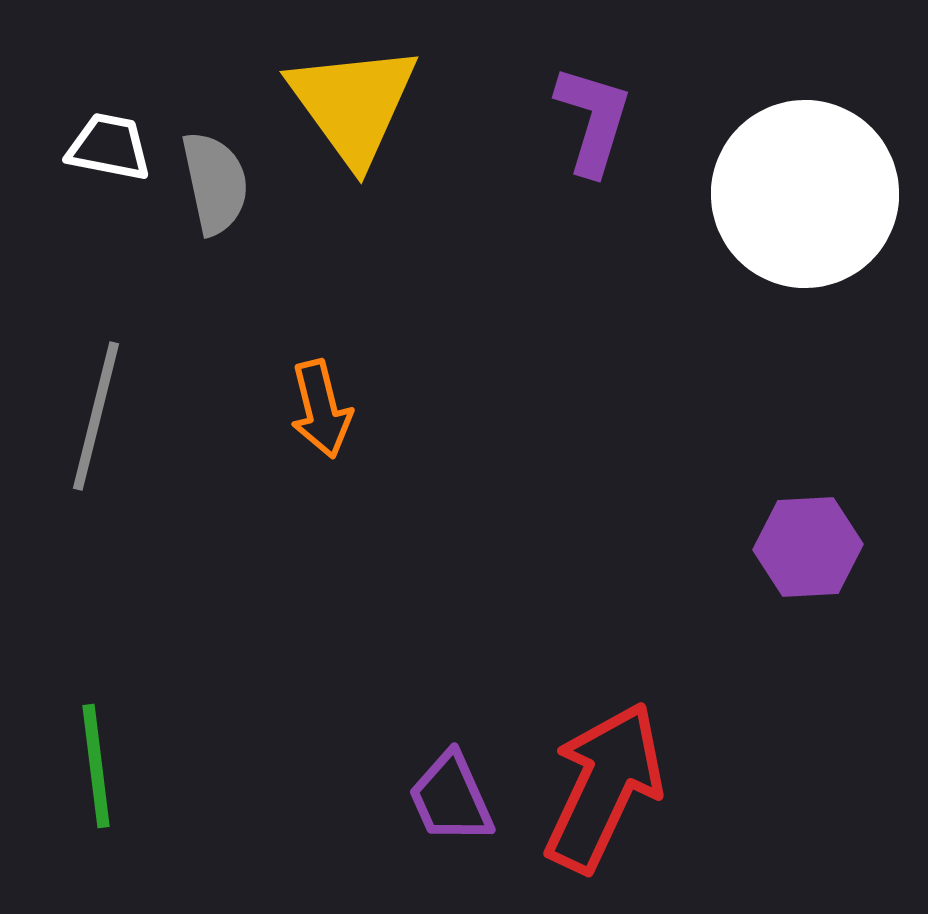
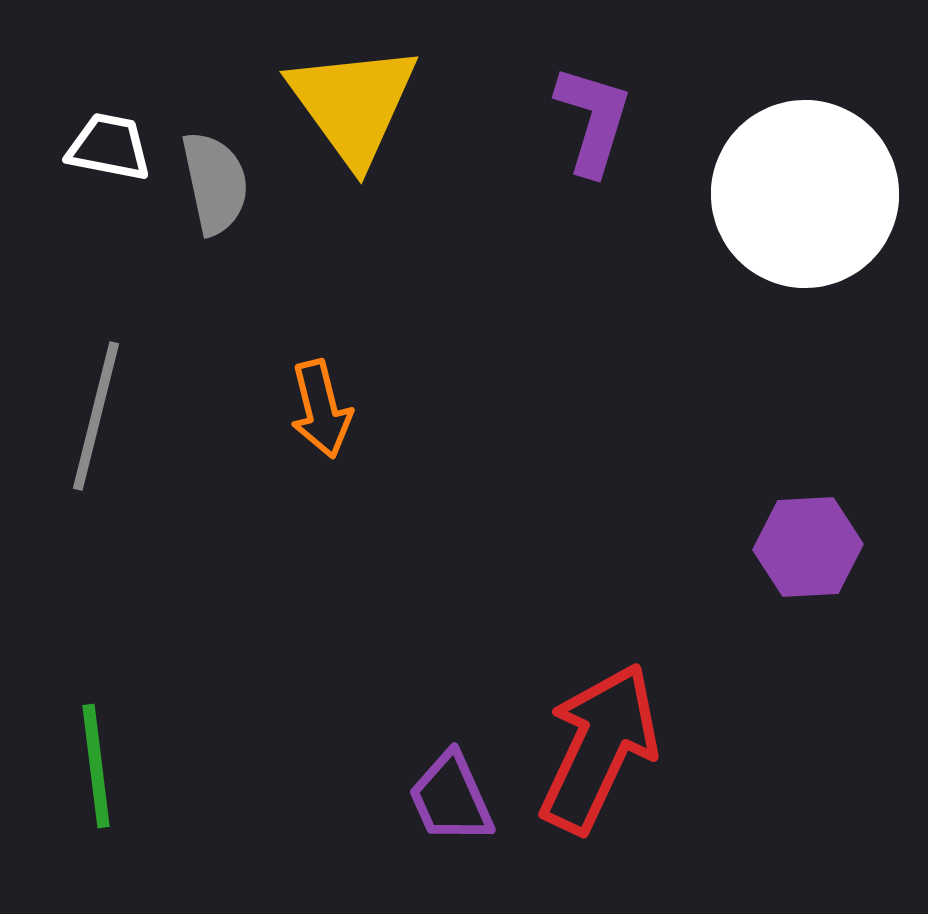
red arrow: moved 5 px left, 39 px up
